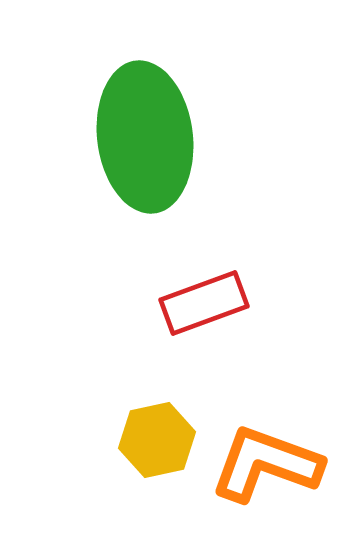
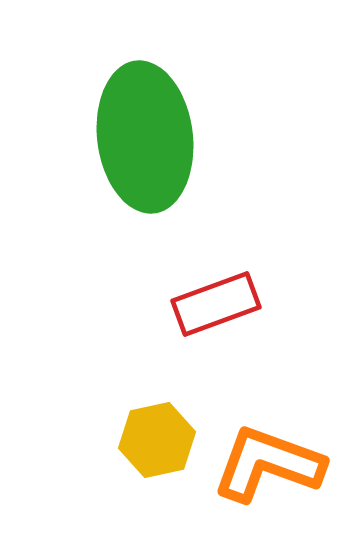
red rectangle: moved 12 px right, 1 px down
orange L-shape: moved 2 px right
